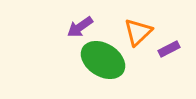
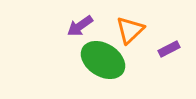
purple arrow: moved 1 px up
orange triangle: moved 8 px left, 2 px up
